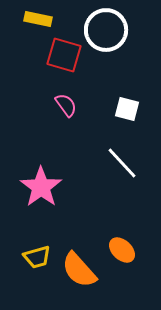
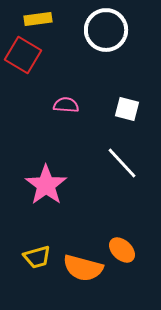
yellow rectangle: rotated 20 degrees counterclockwise
red square: moved 41 px left; rotated 15 degrees clockwise
pink semicircle: rotated 50 degrees counterclockwise
pink star: moved 5 px right, 2 px up
orange semicircle: moved 4 px right, 2 px up; rotated 33 degrees counterclockwise
